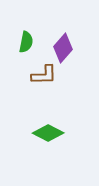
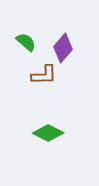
green semicircle: rotated 60 degrees counterclockwise
